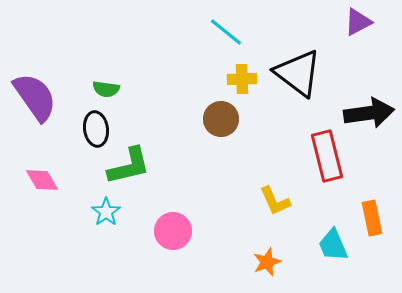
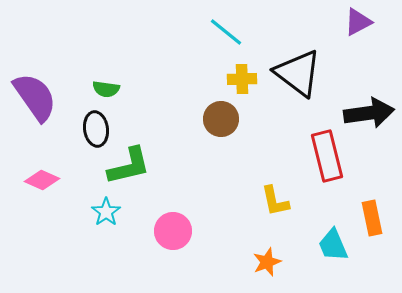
pink diamond: rotated 36 degrees counterclockwise
yellow L-shape: rotated 12 degrees clockwise
